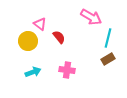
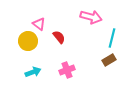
pink arrow: rotated 15 degrees counterclockwise
pink triangle: moved 1 px left
cyan line: moved 4 px right
brown rectangle: moved 1 px right, 1 px down
pink cross: rotated 28 degrees counterclockwise
